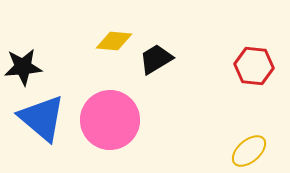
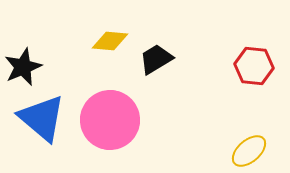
yellow diamond: moved 4 px left
black star: rotated 18 degrees counterclockwise
